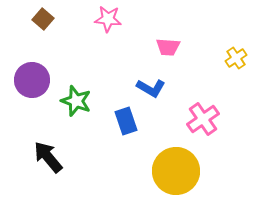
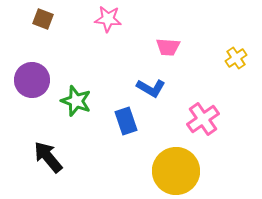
brown square: rotated 20 degrees counterclockwise
